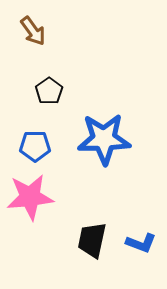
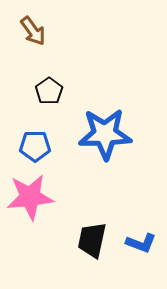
blue star: moved 1 px right, 5 px up
